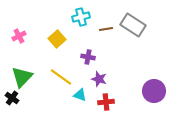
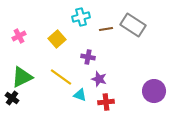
green triangle: rotated 20 degrees clockwise
